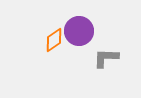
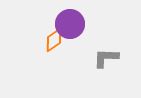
purple circle: moved 9 px left, 7 px up
